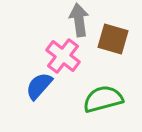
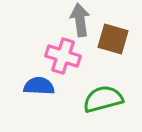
gray arrow: moved 1 px right
pink cross: rotated 20 degrees counterclockwise
blue semicircle: rotated 52 degrees clockwise
